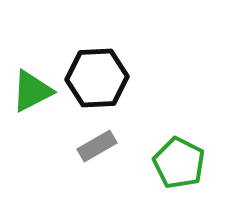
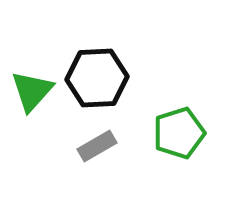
green triangle: rotated 21 degrees counterclockwise
green pentagon: moved 30 px up; rotated 27 degrees clockwise
